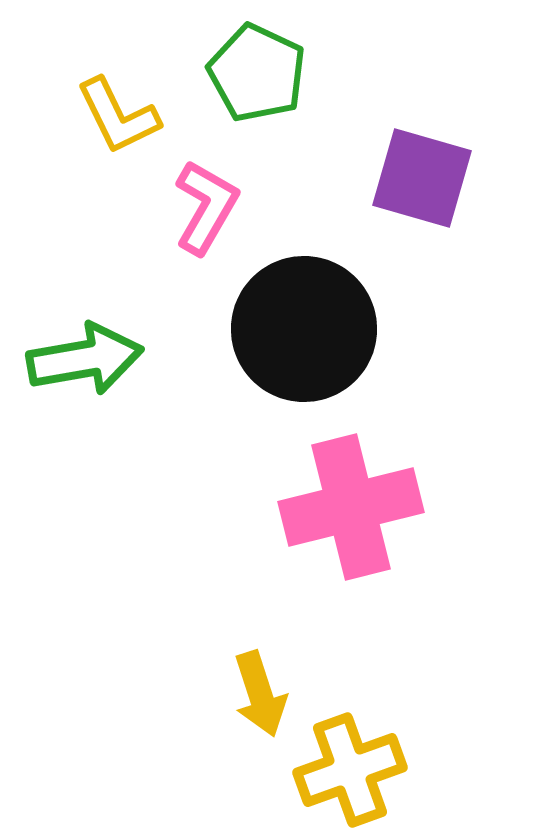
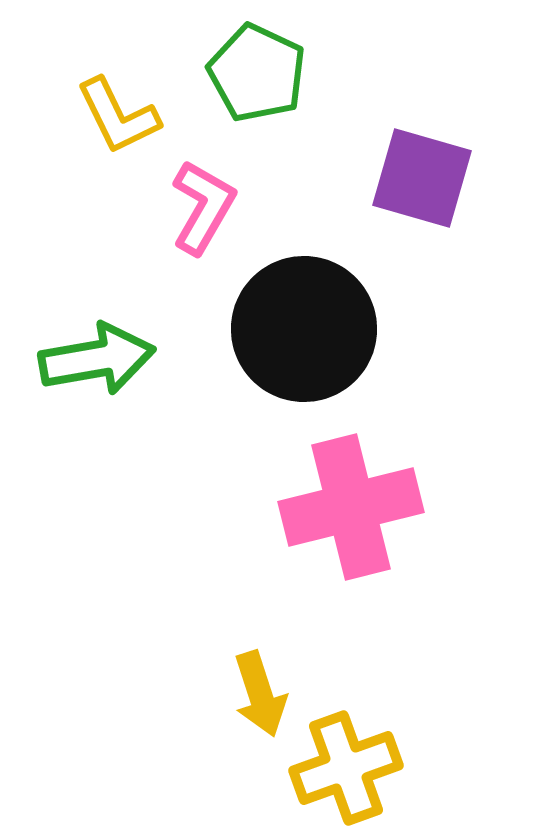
pink L-shape: moved 3 px left
green arrow: moved 12 px right
yellow cross: moved 4 px left, 2 px up
